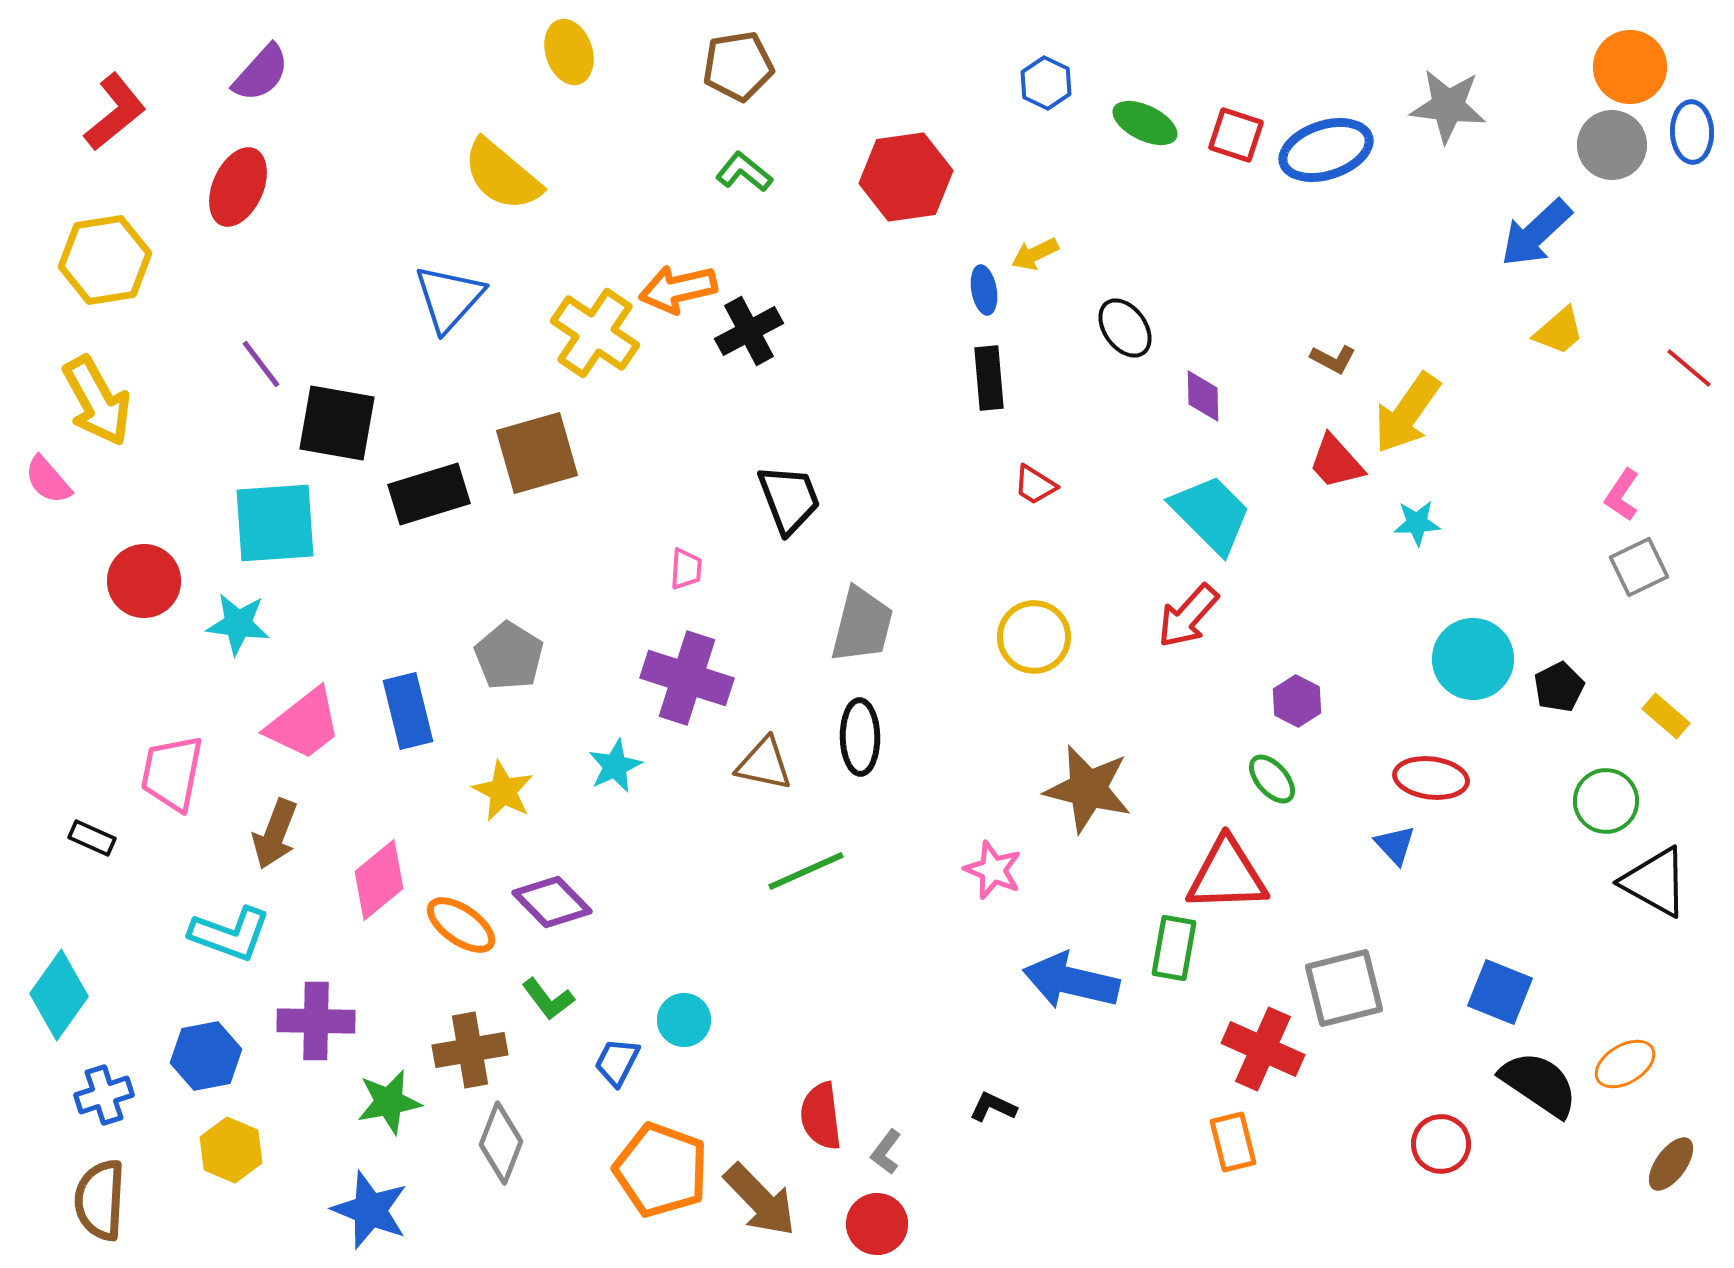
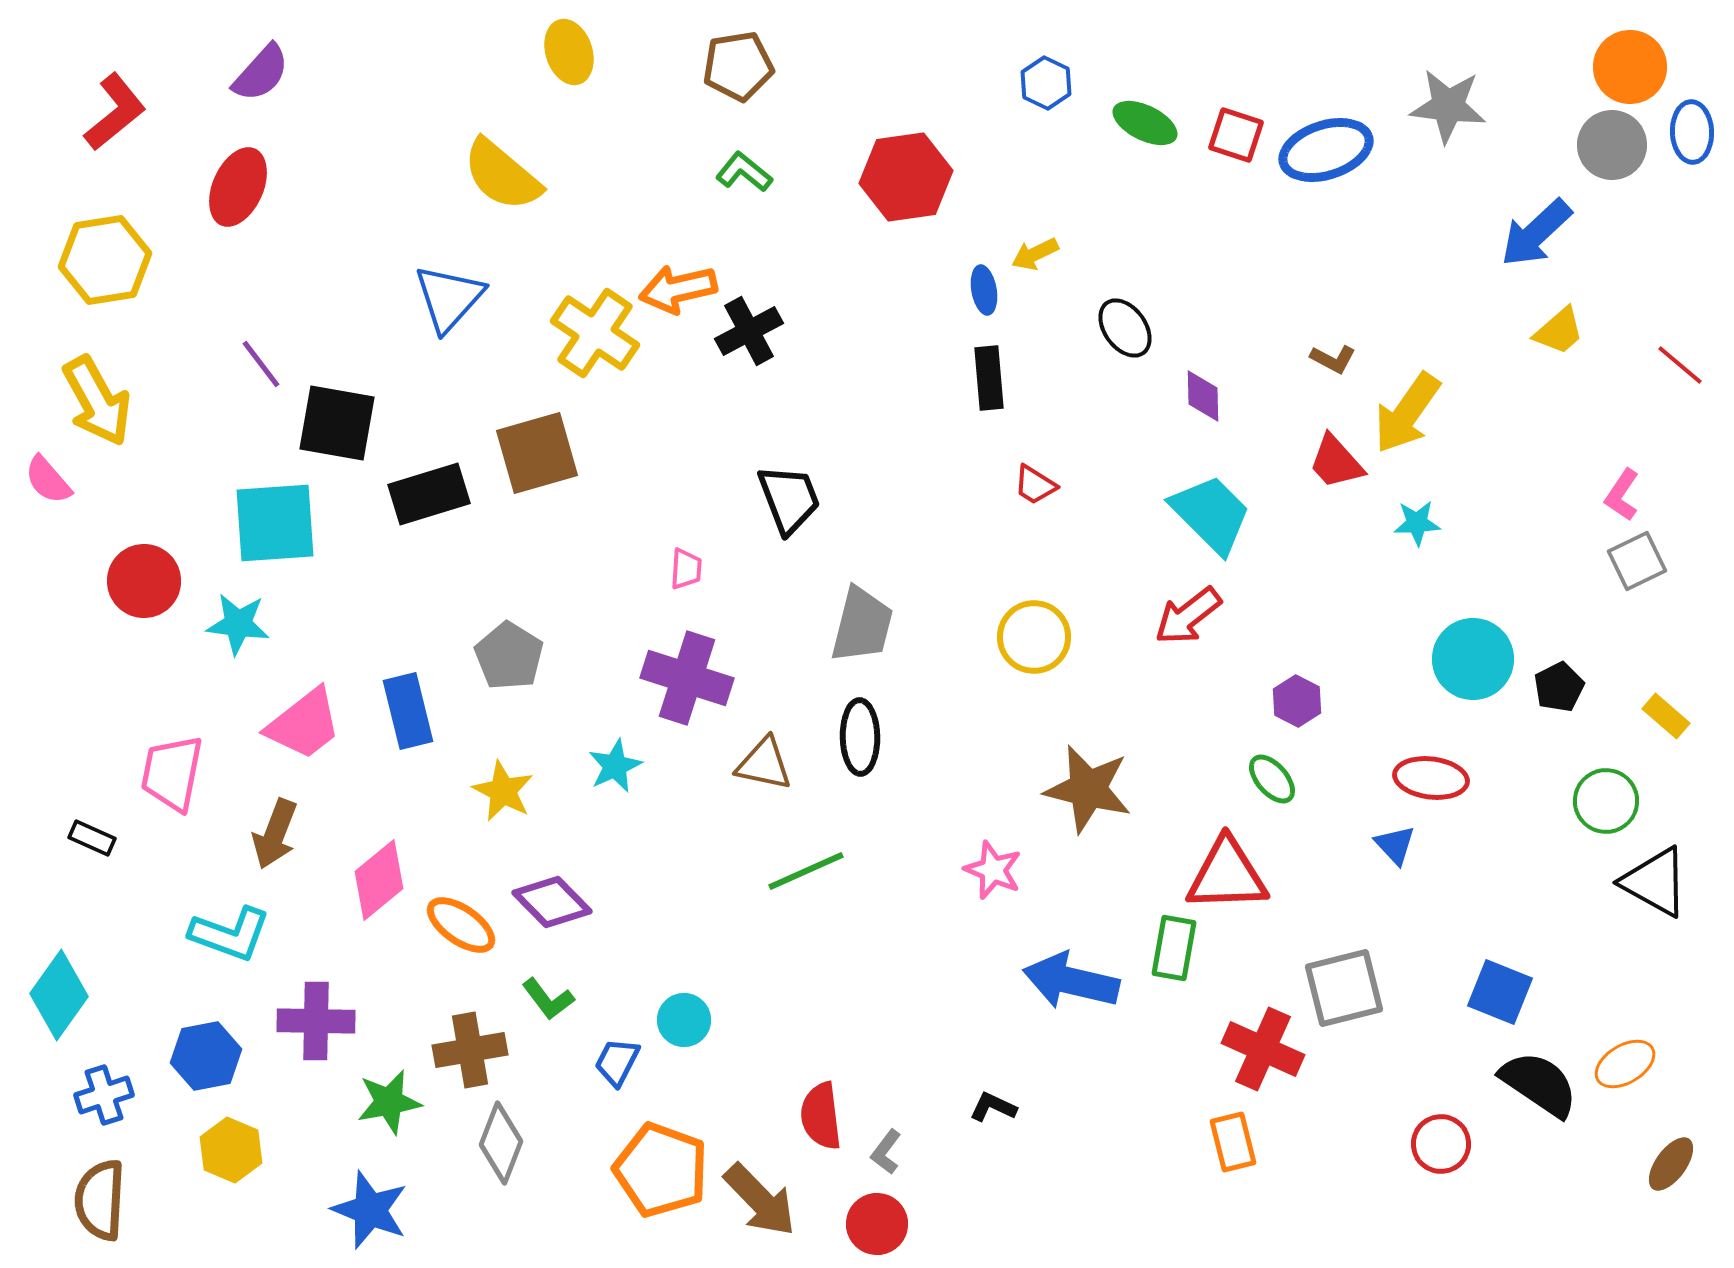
red line at (1689, 368): moved 9 px left, 3 px up
gray square at (1639, 567): moved 2 px left, 6 px up
red arrow at (1188, 616): rotated 10 degrees clockwise
